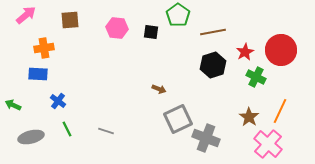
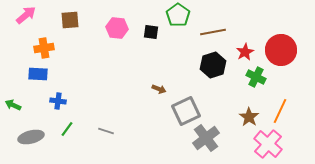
blue cross: rotated 28 degrees counterclockwise
gray square: moved 8 px right, 8 px up
green line: rotated 63 degrees clockwise
gray cross: rotated 32 degrees clockwise
